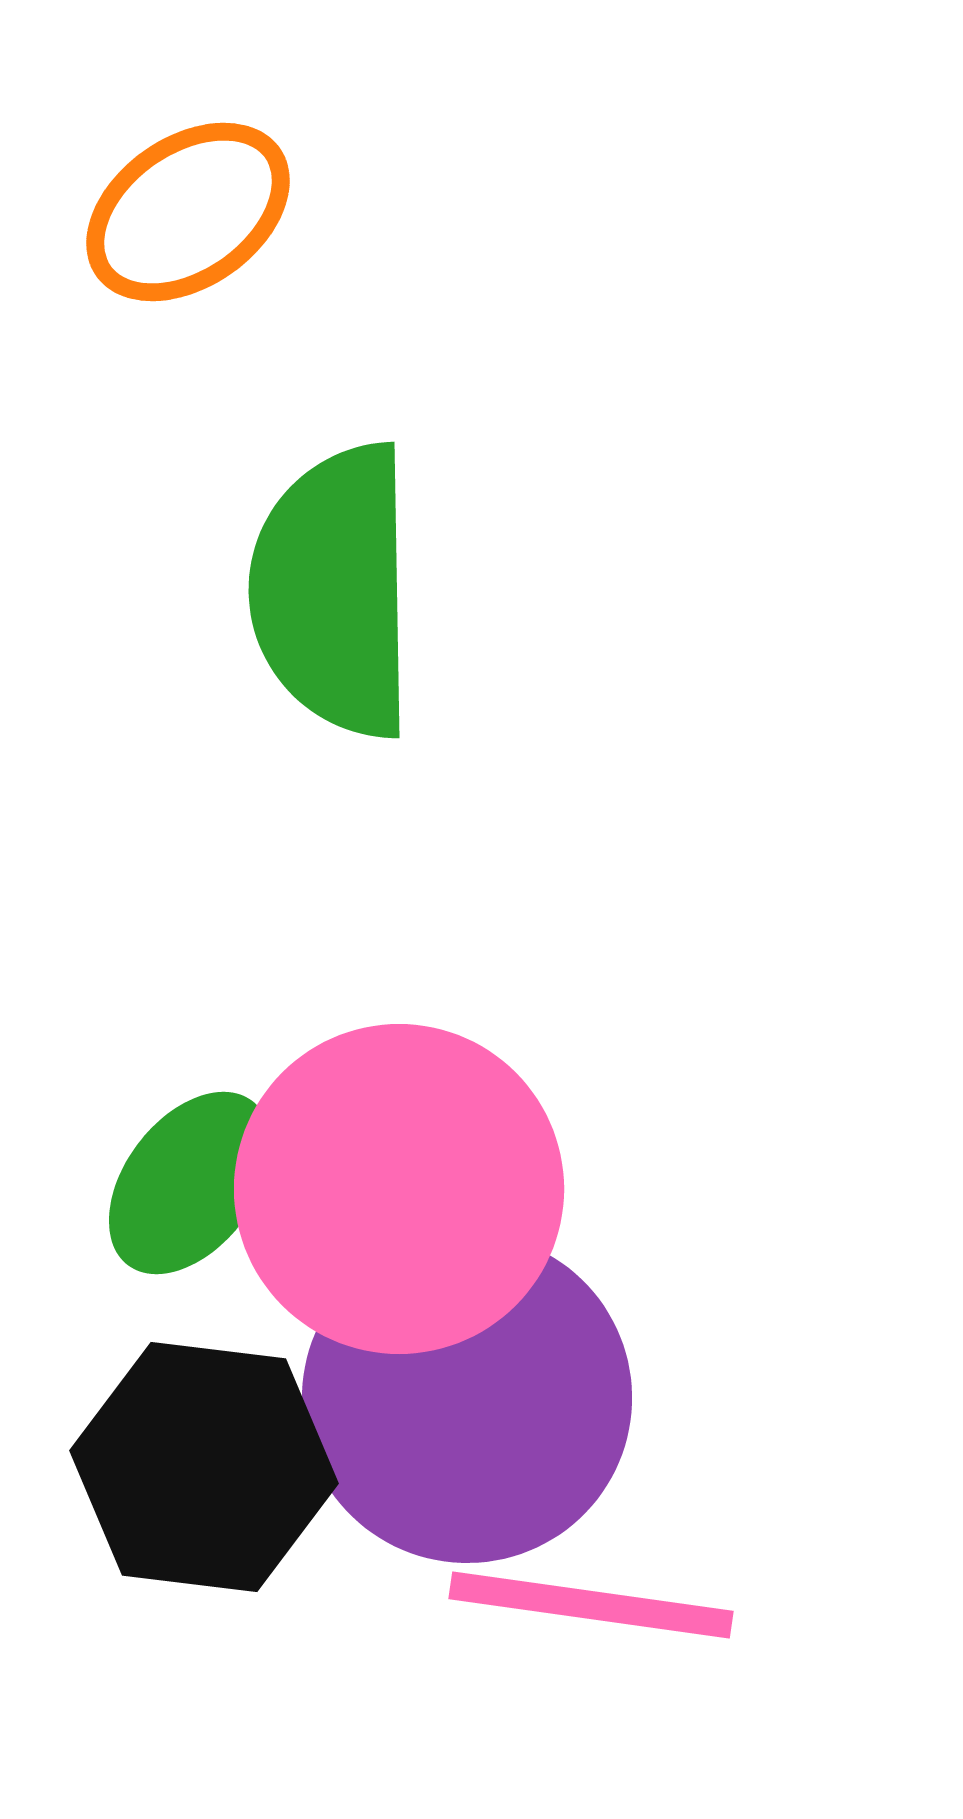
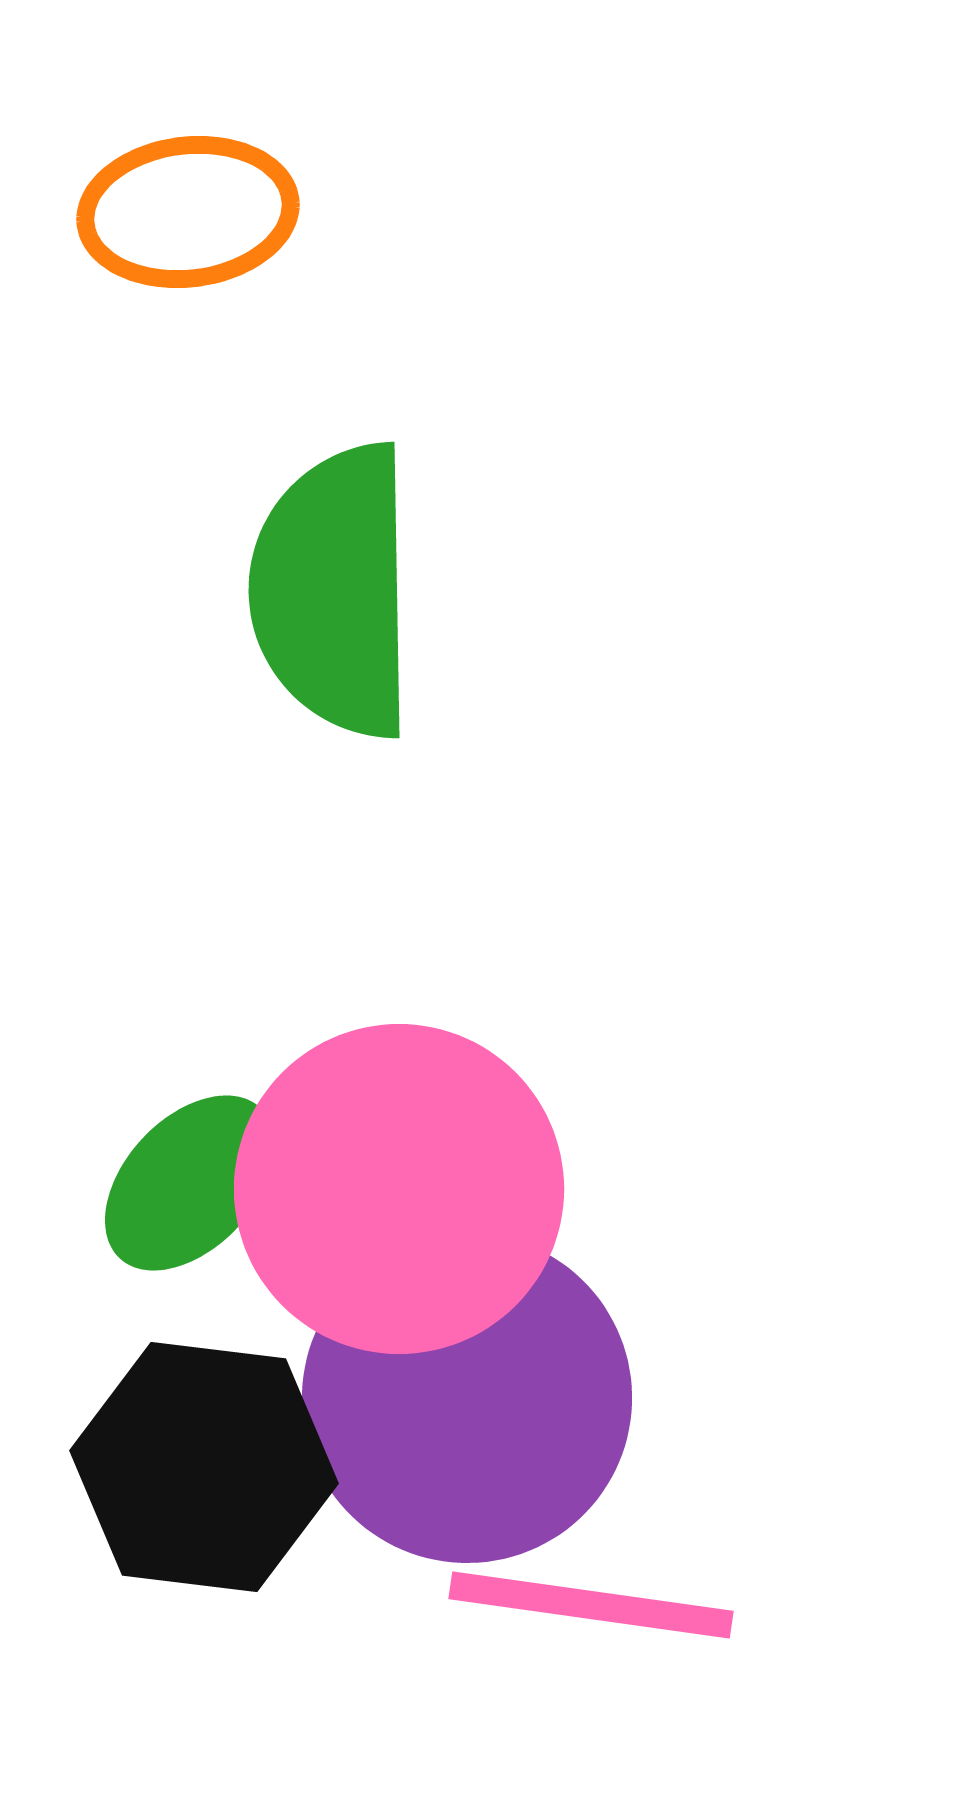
orange ellipse: rotated 28 degrees clockwise
green ellipse: rotated 6 degrees clockwise
